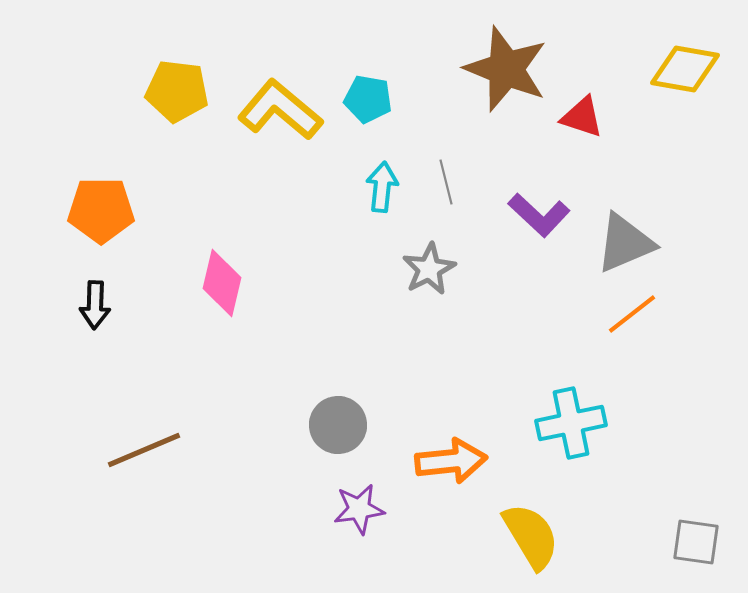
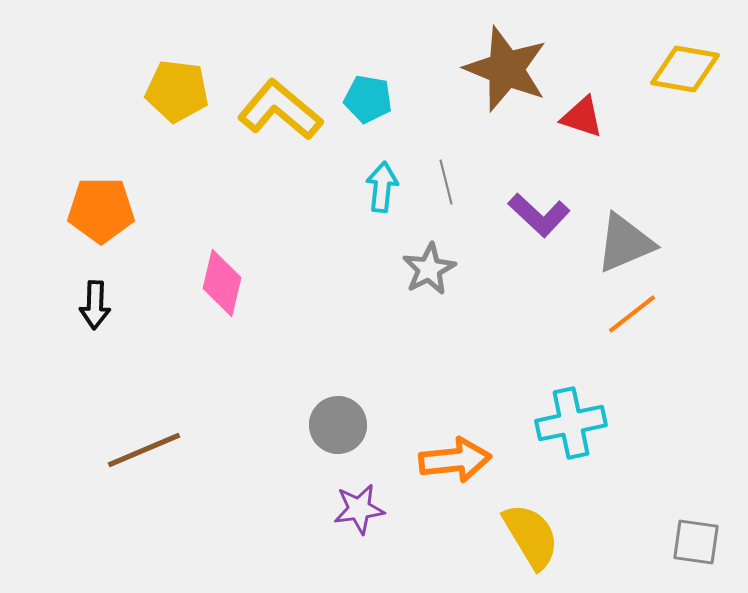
orange arrow: moved 4 px right, 1 px up
